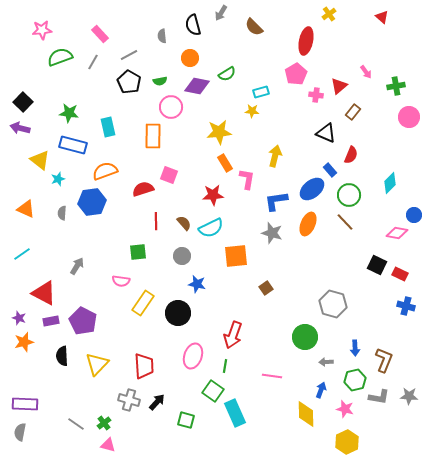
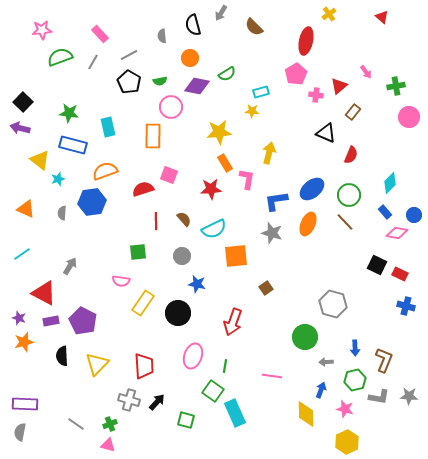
yellow arrow at (275, 156): moved 6 px left, 3 px up
blue rectangle at (330, 170): moved 55 px right, 42 px down
red star at (213, 195): moved 2 px left, 6 px up
brown semicircle at (184, 223): moved 4 px up
cyan semicircle at (211, 228): moved 3 px right, 1 px down
gray arrow at (77, 266): moved 7 px left
red arrow at (233, 335): moved 13 px up
green cross at (104, 423): moved 6 px right, 1 px down; rotated 16 degrees clockwise
